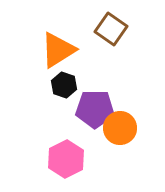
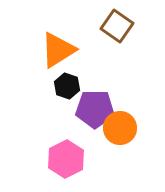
brown square: moved 6 px right, 3 px up
black hexagon: moved 3 px right, 1 px down
